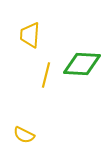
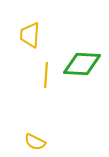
yellow line: rotated 10 degrees counterclockwise
yellow semicircle: moved 11 px right, 7 px down
